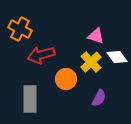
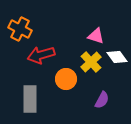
purple semicircle: moved 3 px right, 2 px down
